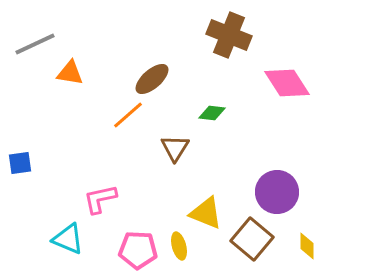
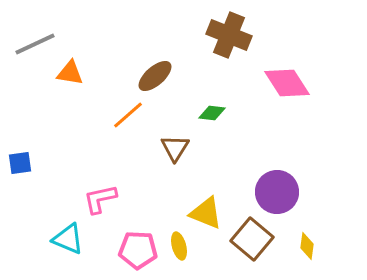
brown ellipse: moved 3 px right, 3 px up
yellow diamond: rotated 8 degrees clockwise
